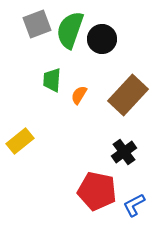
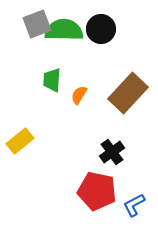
green semicircle: moved 6 px left; rotated 72 degrees clockwise
black circle: moved 1 px left, 10 px up
brown rectangle: moved 2 px up
black cross: moved 12 px left
